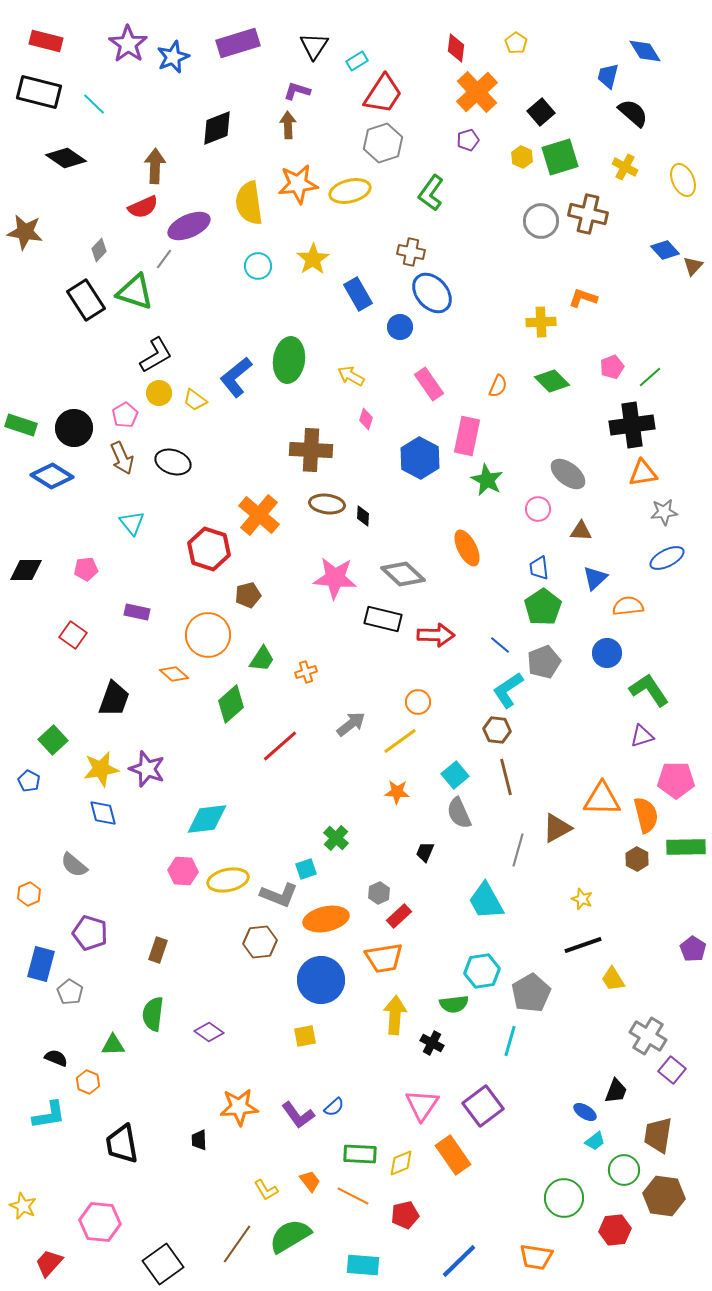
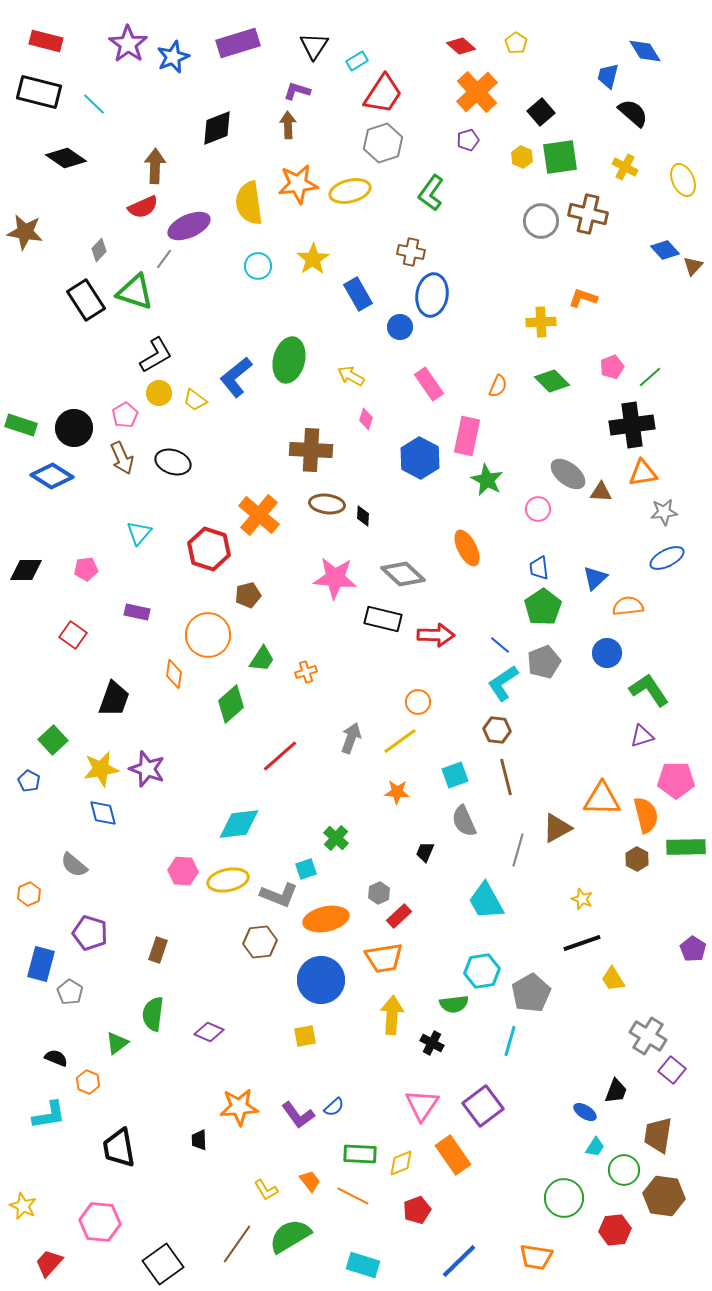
red diamond at (456, 48): moved 5 px right, 2 px up; rotated 56 degrees counterclockwise
green square at (560, 157): rotated 9 degrees clockwise
blue ellipse at (432, 293): moved 2 px down; rotated 51 degrees clockwise
green ellipse at (289, 360): rotated 6 degrees clockwise
cyan triangle at (132, 523): moved 7 px right, 10 px down; rotated 20 degrees clockwise
brown triangle at (581, 531): moved 20 px right, 39 px up
orange diamond at (174, 674): rotated 56 degrees clockwise
cyan L-shape at (508, 690): moved 5 px left, 7 px up
gray arrow at (351, 724): moved 14 px down; rotated 32 degrees counterclockwise
red line at (280, 746): moved 10 px down
cyan square at (455, 775): rotated 20 degrees clockwise
gray semicircle at (459, 813): moved 5 px right, 8 px down
cyan diamond at (207, 819): moved 32 px right, 5 px down
black line at (583, 945): moved 1 px left, 2 px up
yellow arrow at (395, 1015): moved 3 px left
purple diamond at (209, 1032): rotated 12 degrees counterclockwise
green triangle at (113, 1045): moved 4 px right, 2 px up; rotated 35 degrees counterclockwise
cyan trapezoid at (595, 1141): moved 6 px down; rotated 20 degrees counterclockwise
black trapezoid at (122, 1144): moved 3 px left, 4 px down
red pentagon at (405, 1215): moved 12 px right, 5 px up; rotated 8 degrees counterclockwise
cyan rectangle at (363, 1265): rotated 12 degrees clockwise
